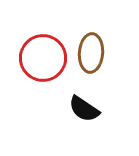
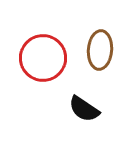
brown ellipse: moved 9 px right, 3 px up
